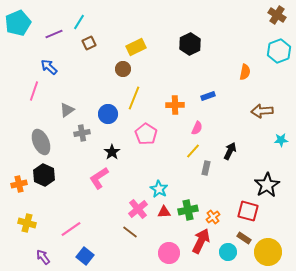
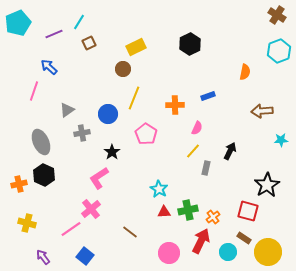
pink cross at (138, 209): moved 47 px left
